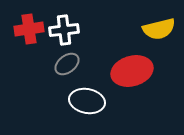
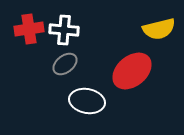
white cross: rotated 12 degrees clockwise
gray ellipse: moved 2 px left
red ellipse: rotated 24 degrees counterclockwise
